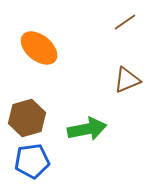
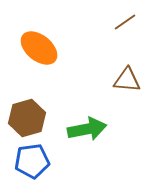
brown triangle: rotated 28 degrees clockwise
